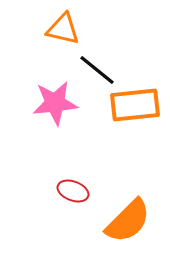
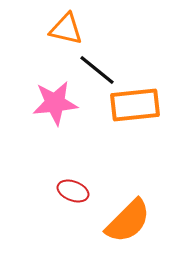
orange triangle: moved 3 px right
